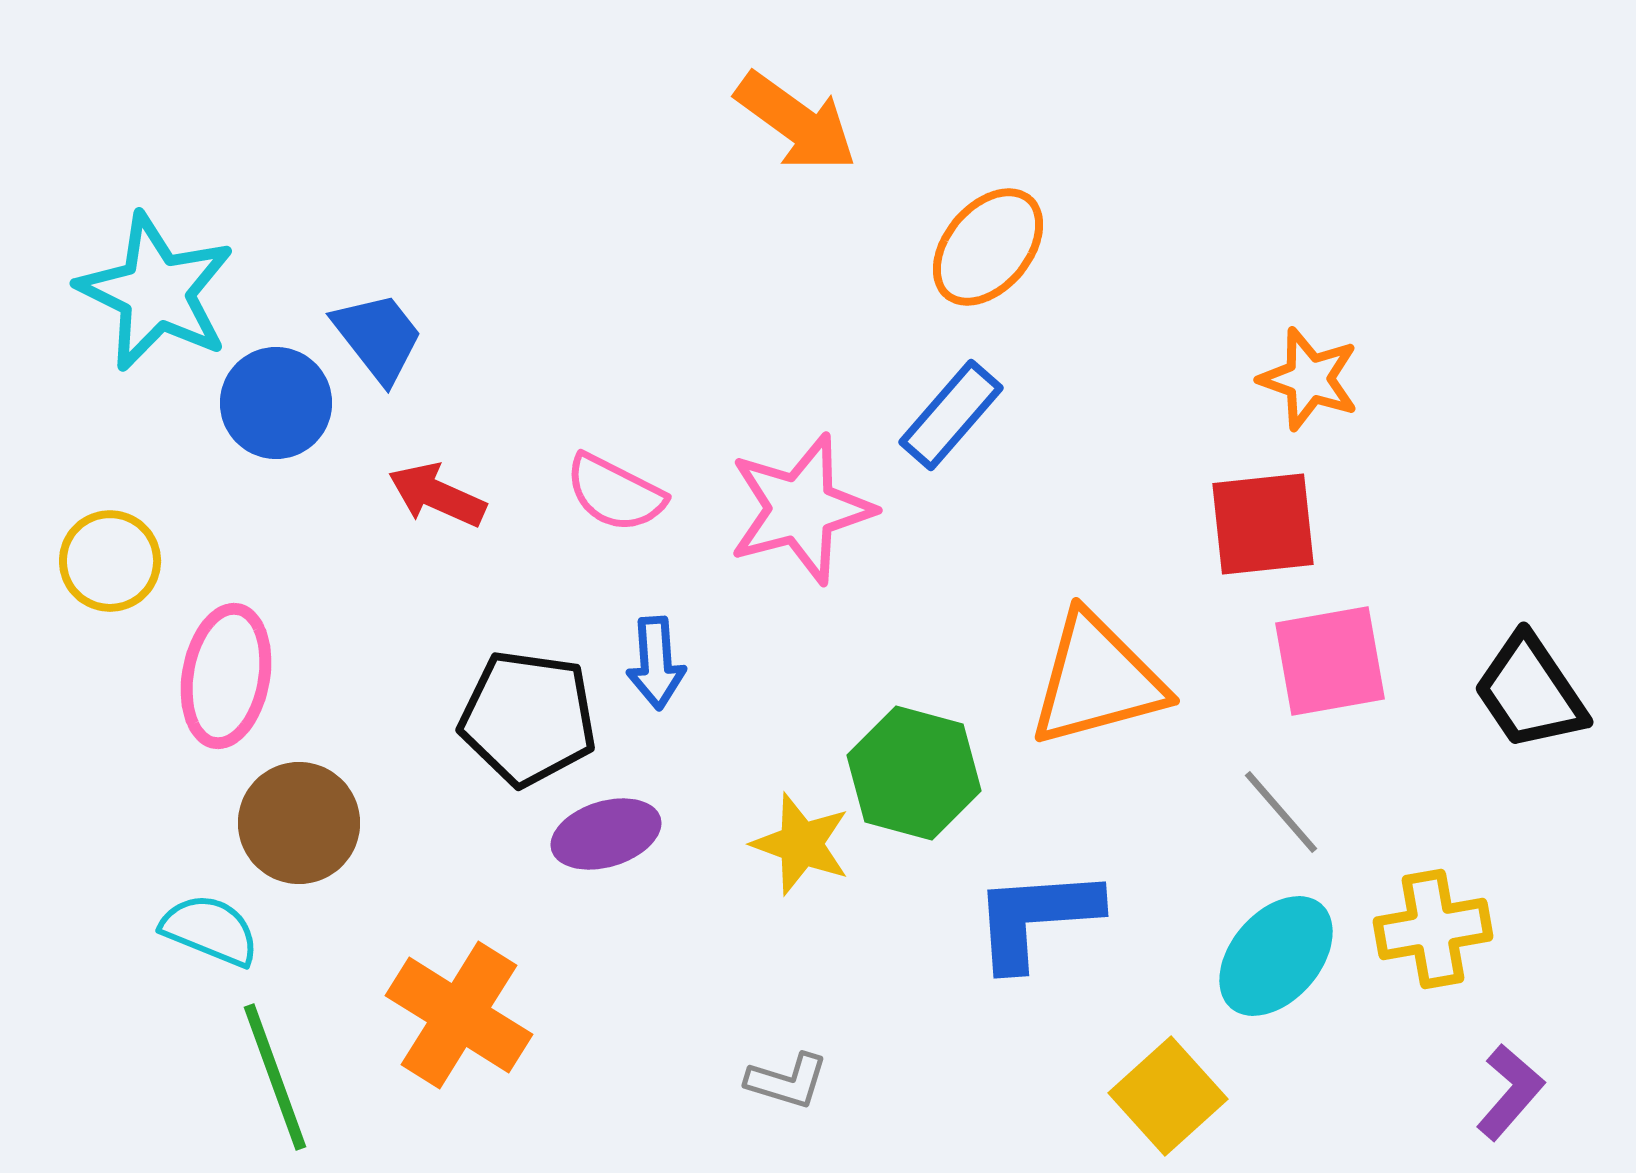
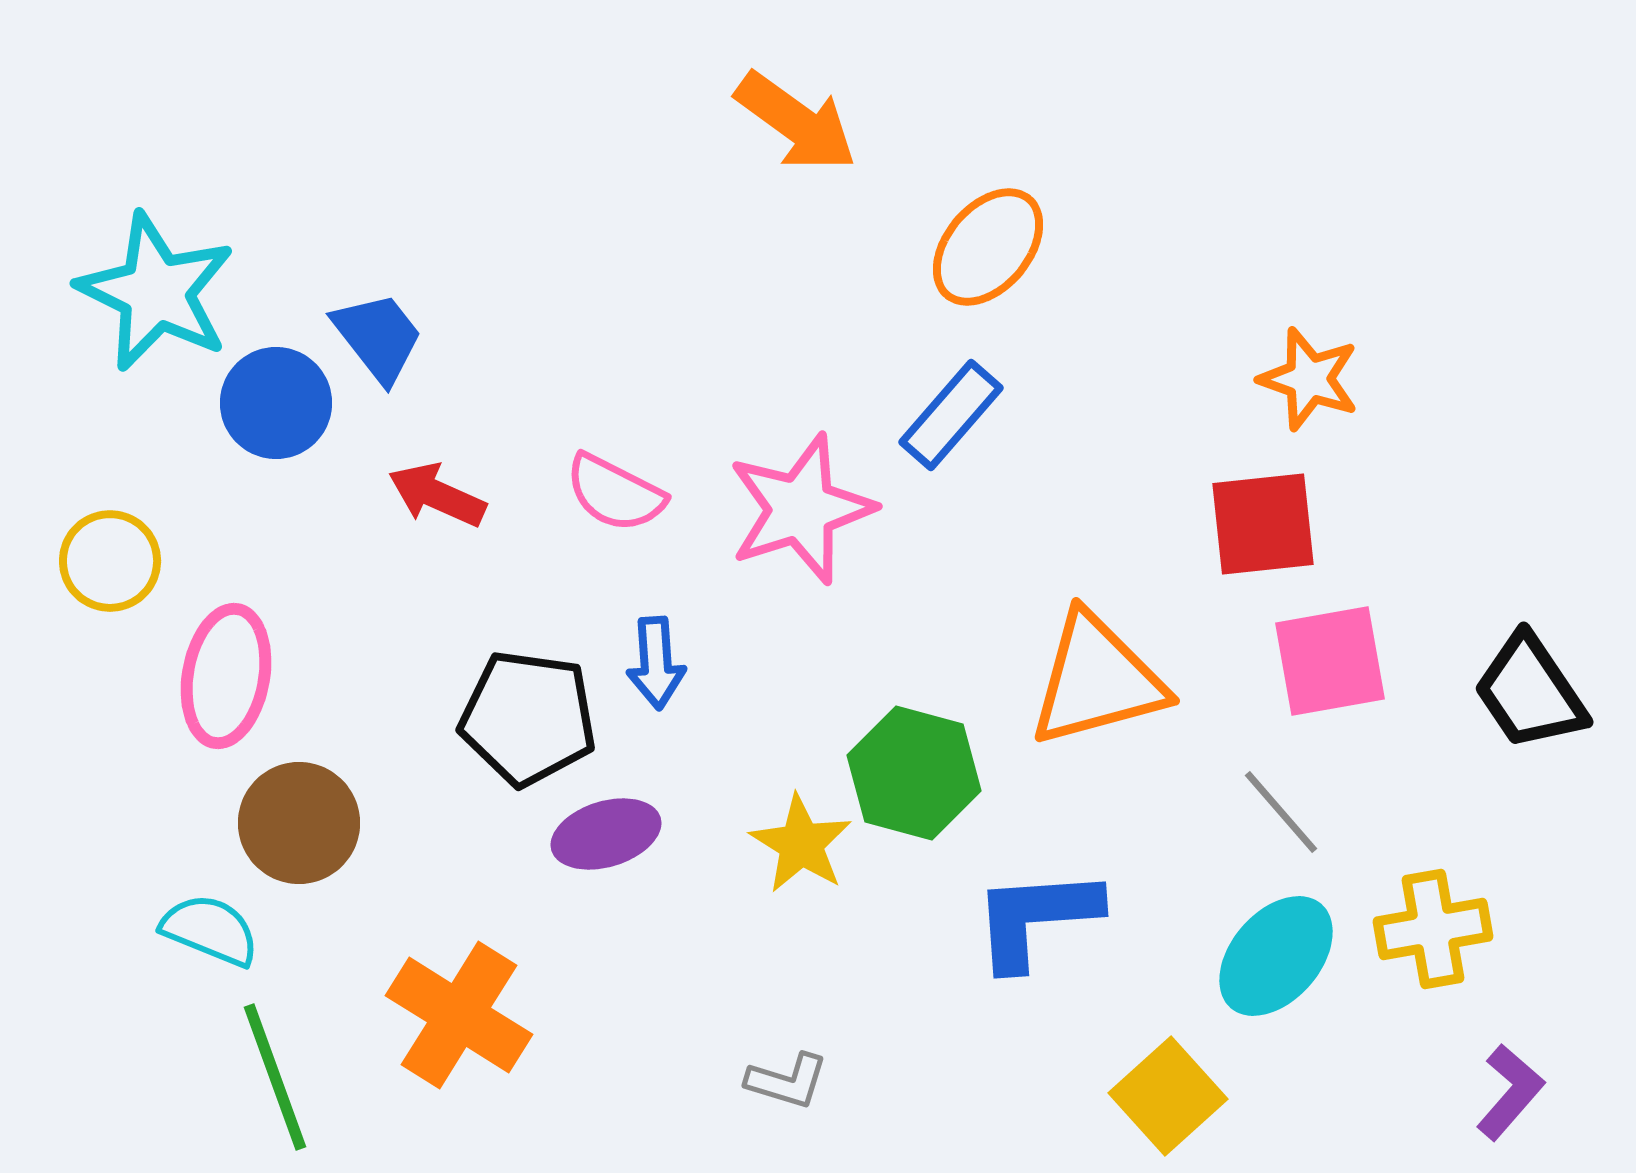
pink star: rotated 3 degrees counterclockwise
yellow star: rotated 12 degrees clockwise
